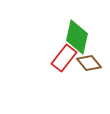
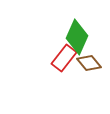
green diamond: rotated 12 degrees clockwise
